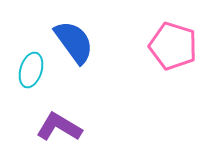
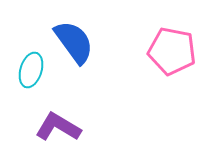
pink pentagon: moved 1 px left, 5 px down; rotated 6 degrees counterclockwise
purple L-shape: moved 1 px left
